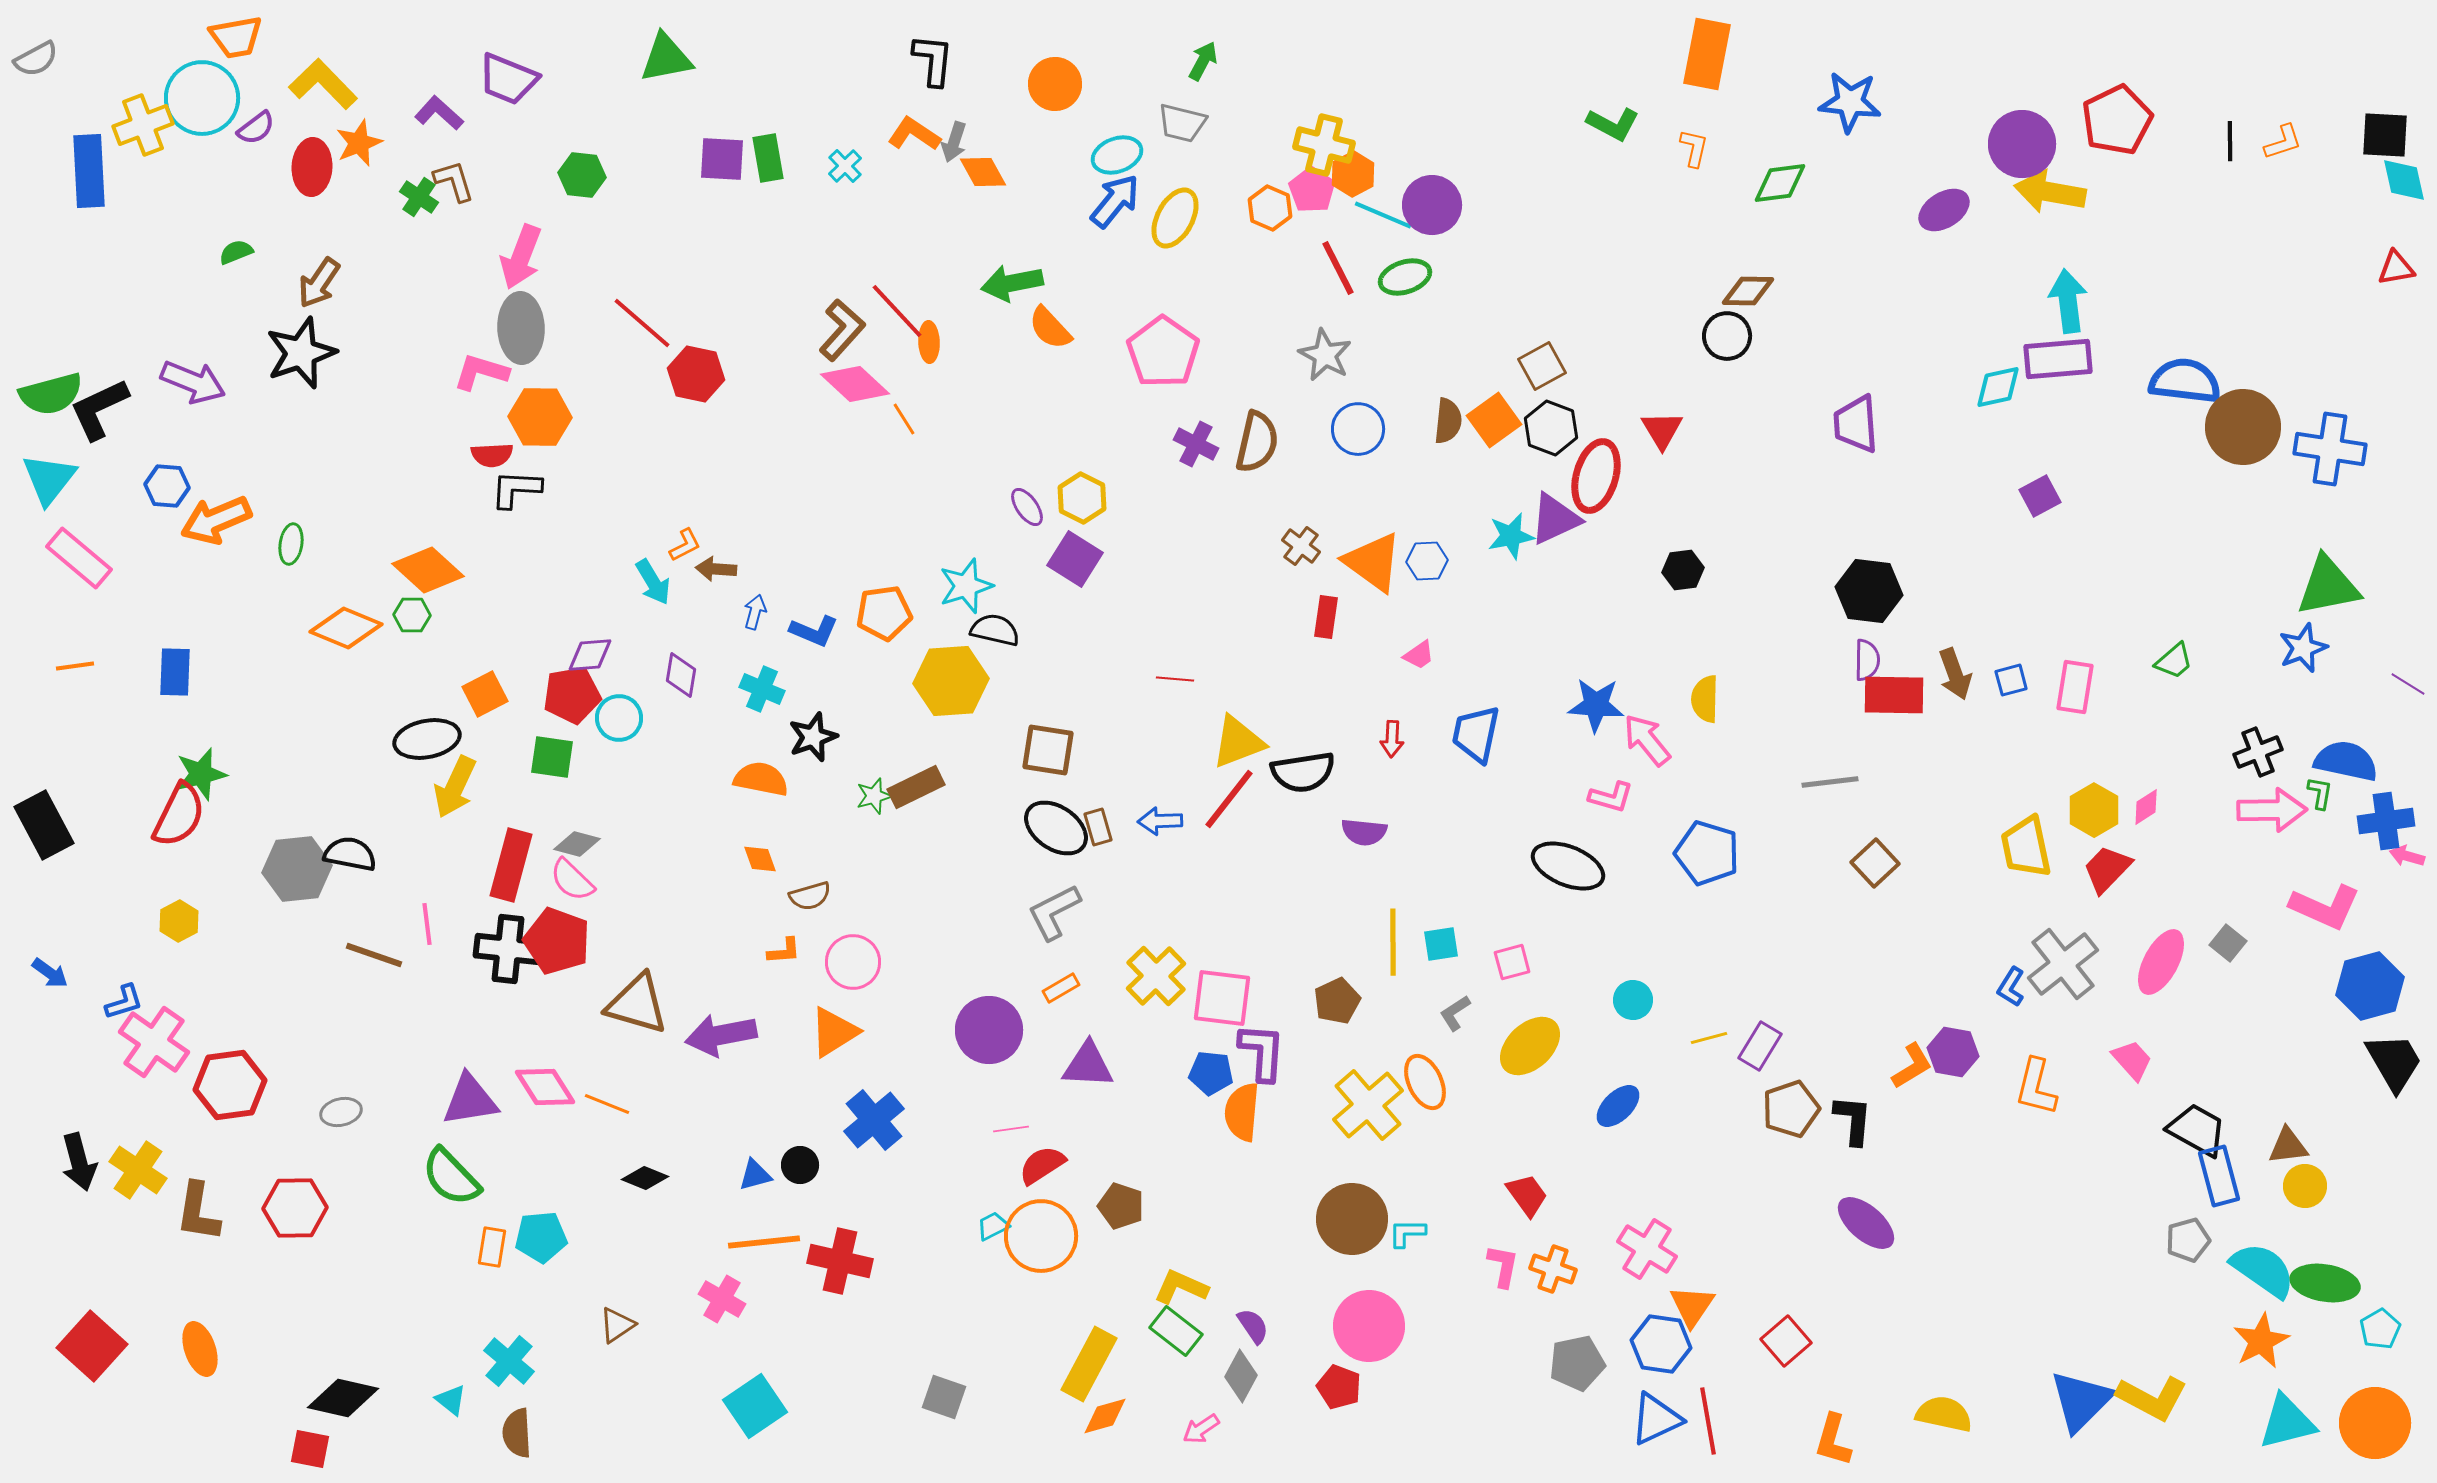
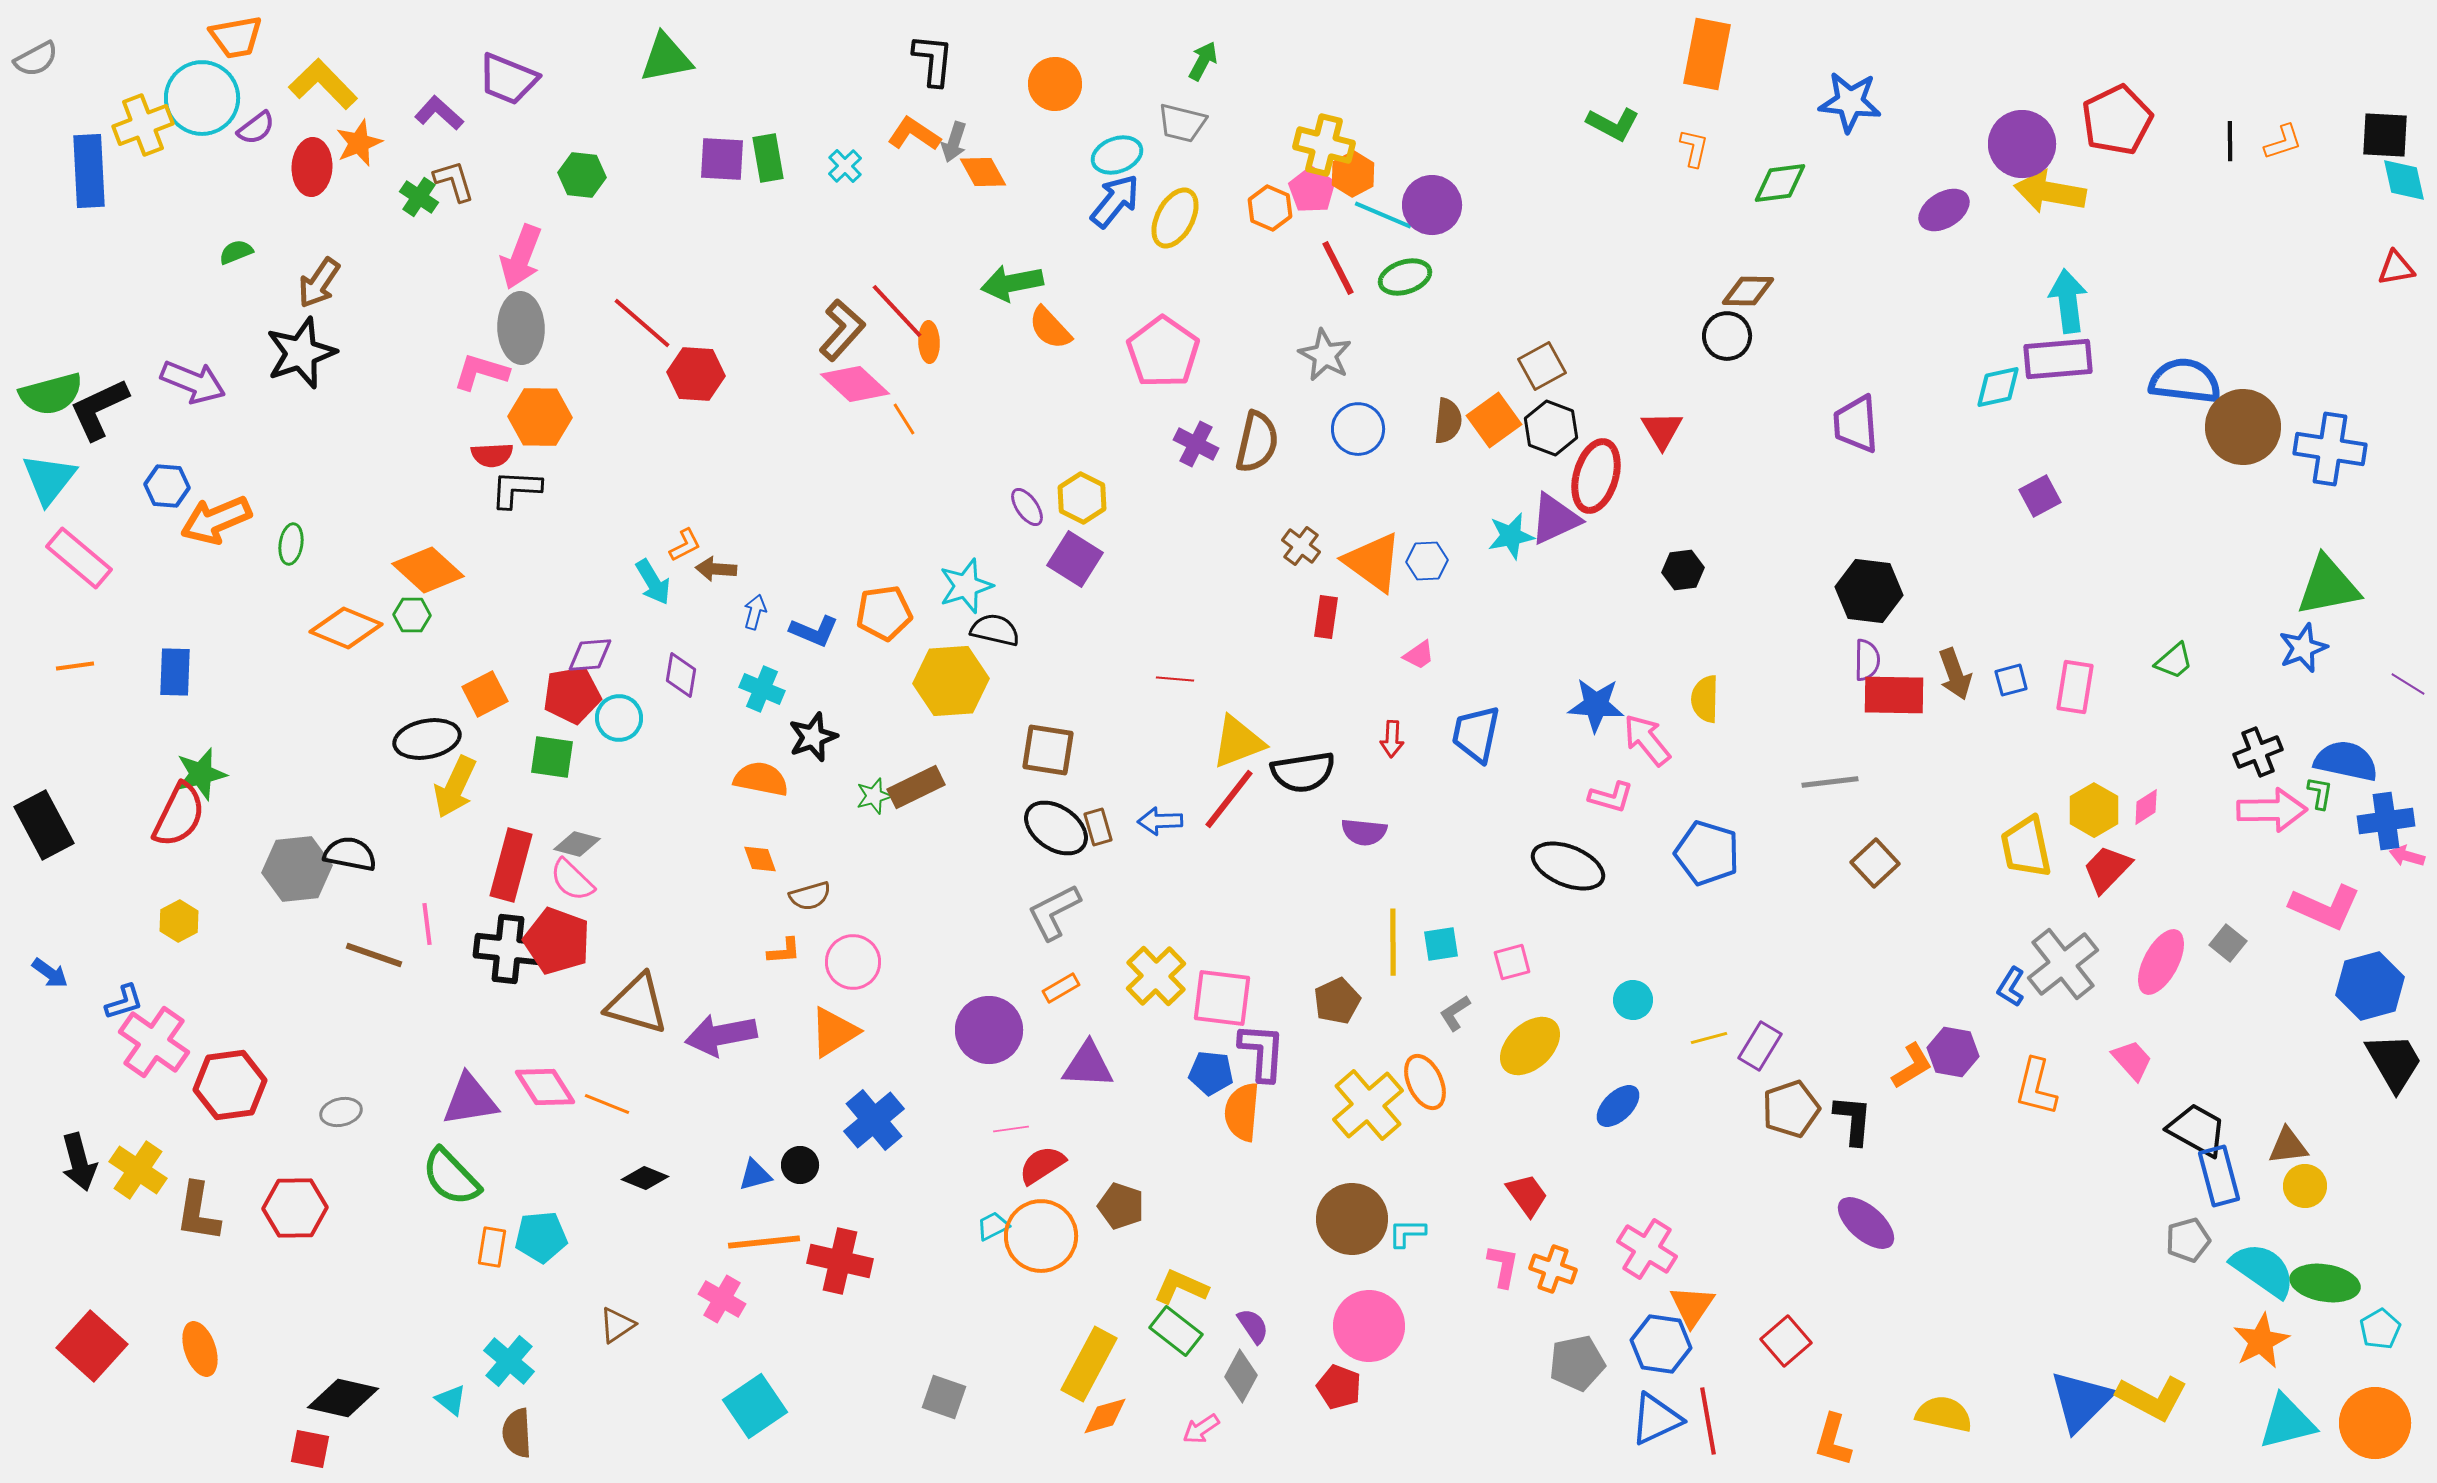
red hexagon at (696, 374): rotated 8 degrees counterclockwise
